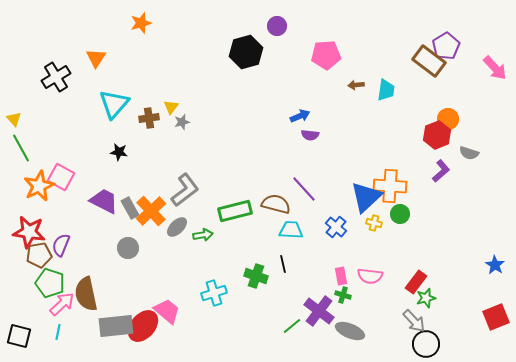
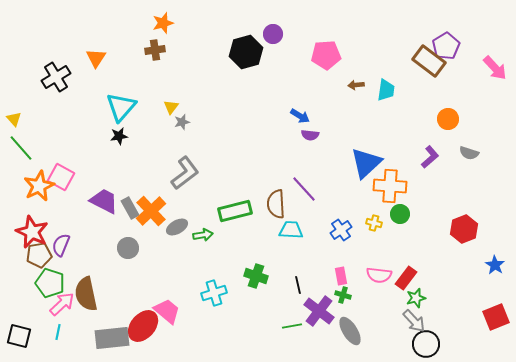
orange star at (141, 23): moved 22 px right
purple circle at (277, 26): moved 4 px left, 8 px down
cyan triangle at (114, 104): moved 7 px right, 3 px down
blue arrow at (300, 116): rotated 54 degrees clockwise
brown cross at (149, 118): moved 6 px right, 68 px up
red hexagon at (437, 135): moved 27 px right, 94 px down
green line at (21, 148): rotated 12 degrees counterclockwise
black star at (119, 152): moved 16 px up; rotated 18 degrees counterclockwise
purple L-shape at (441, 171): moved 11 px left, 14 px up
gray L-shape at (185, 190): moved 17 px up
blue triangle at (366, 197): moved 34 px up
brown semicircle at (276, 204): rotated 108 degrees counterclockwise
gray ellipse at (177, 227): rotated 15 degrees clockwise
blue cross at (336, 227): moved 5 px right, 3 px down; rotated 15 degrees clockwise
red star at (29, 232): moved 3 px right; rotated 16 degrees clockwise
black line at (283, 264): moved 15 px right, 21 px down
pink semicircle at (370, 276): moved 9 px right, 1 px up
red rectangle at (416, 282): moved 10 px left, 4 px up
green star at (426, 298): moved 10 px left
gray rectangle at (116, 326): moved 4 px left, 12 px down
green line at (292, 326): rotated 30 degrees clockwise
gray ellipse at (350, 331): rotated 36 degrees clockwise
